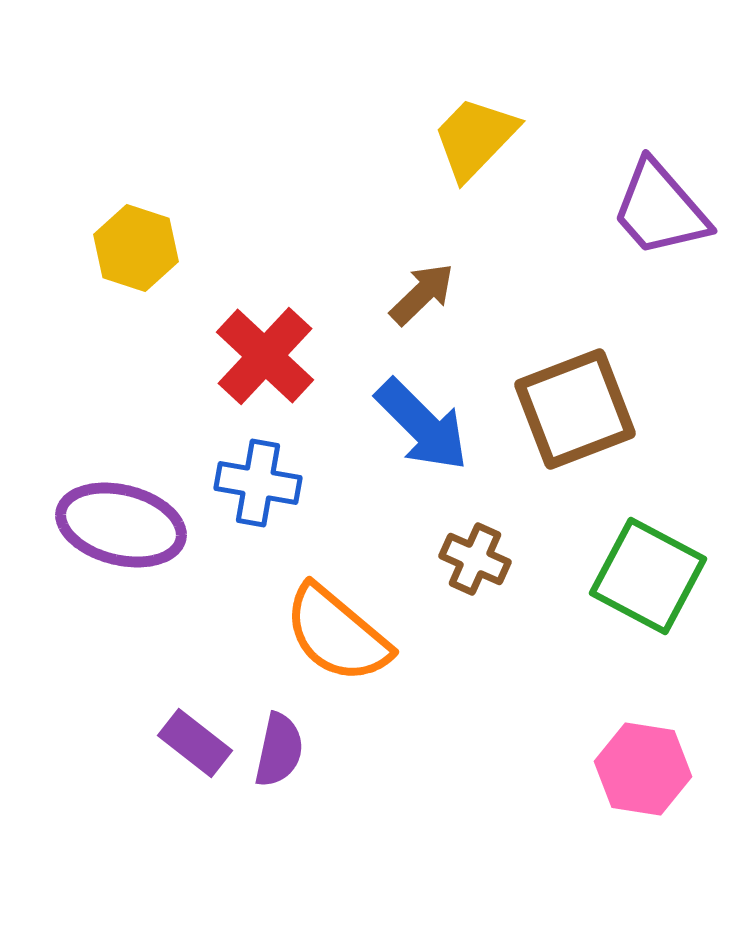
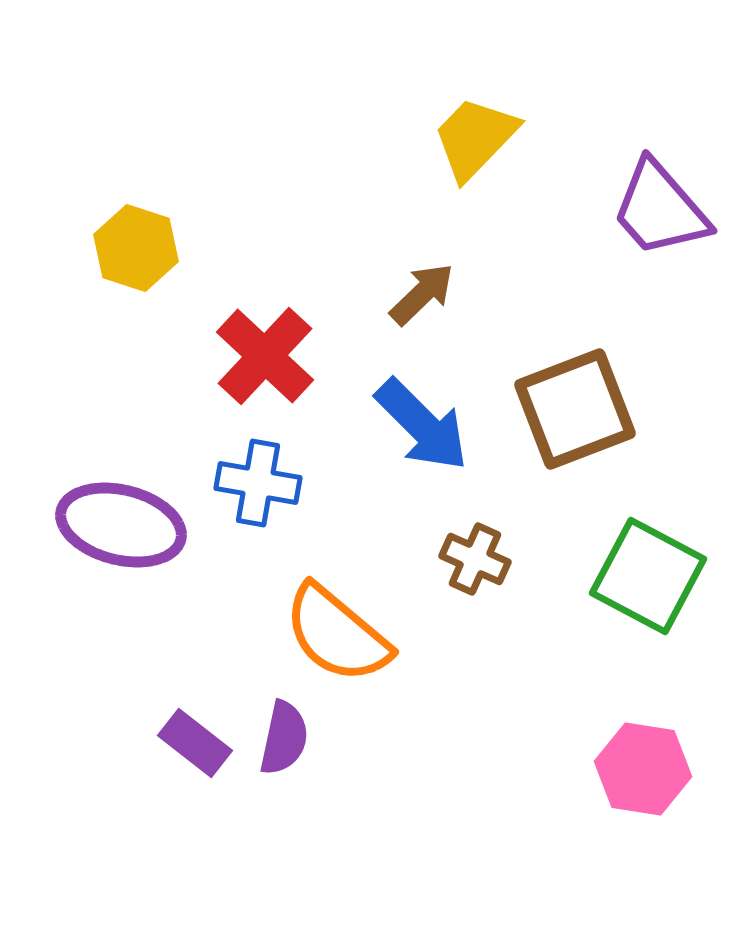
purple semicircle: moved 5 px right, 12 px up
